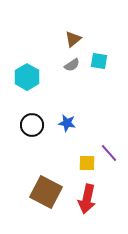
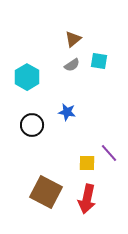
blue star: moved 11 px up
